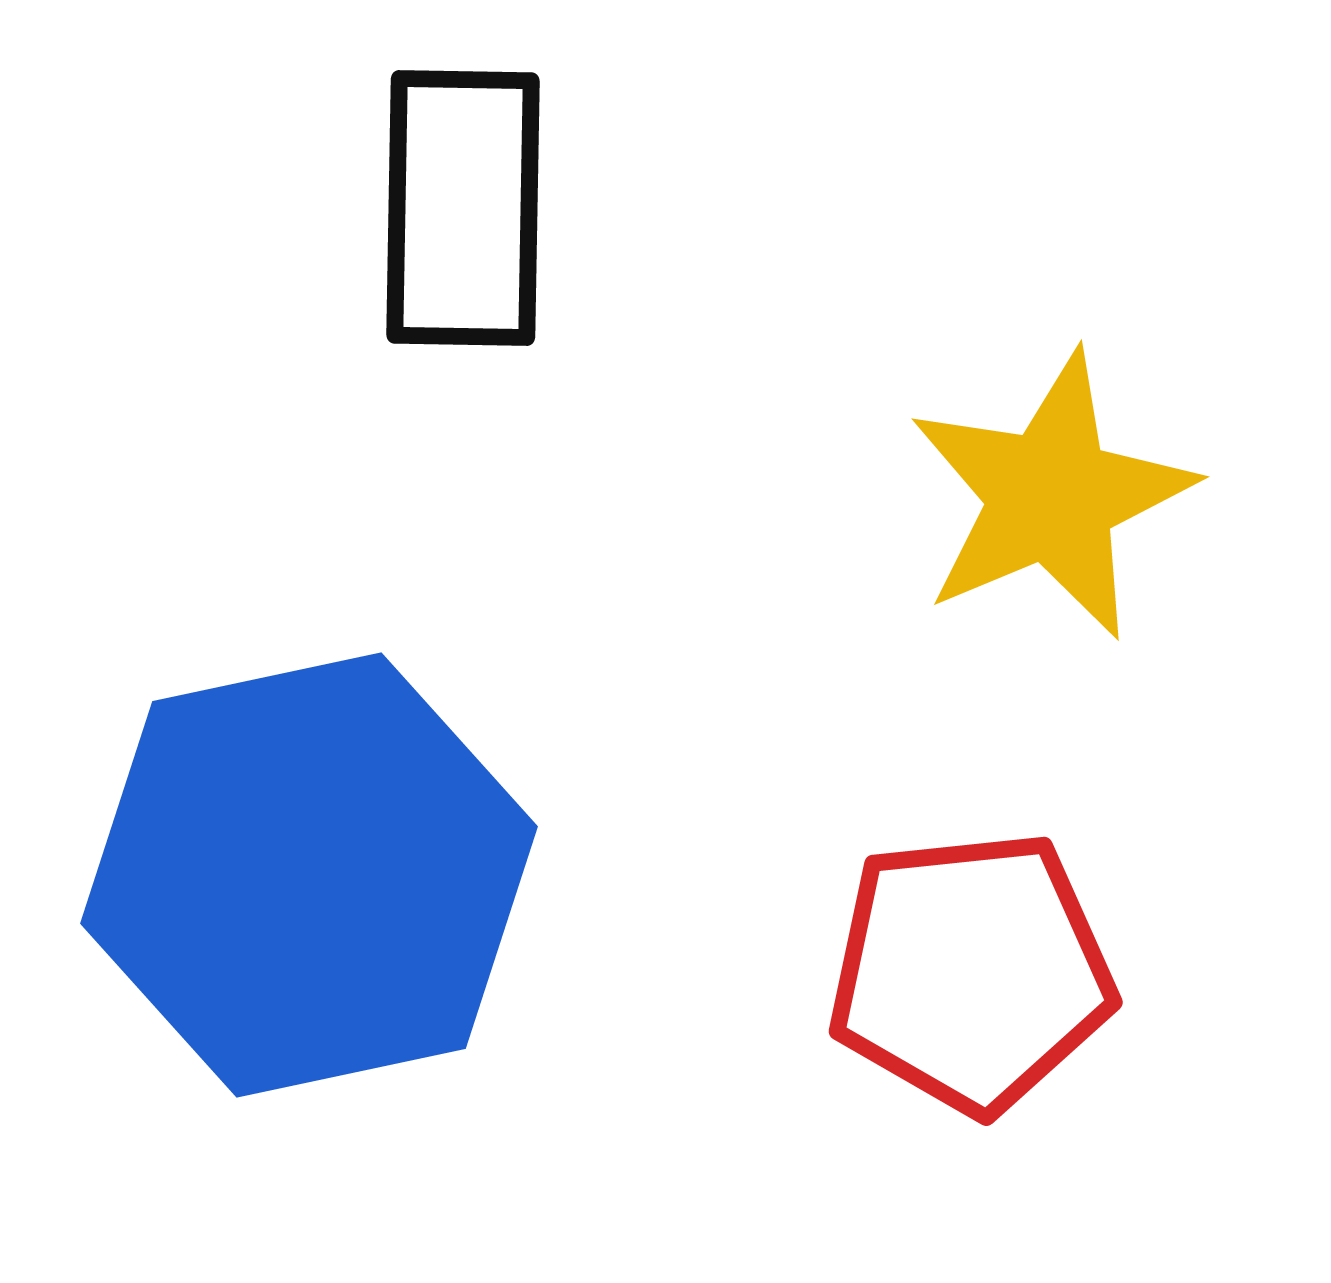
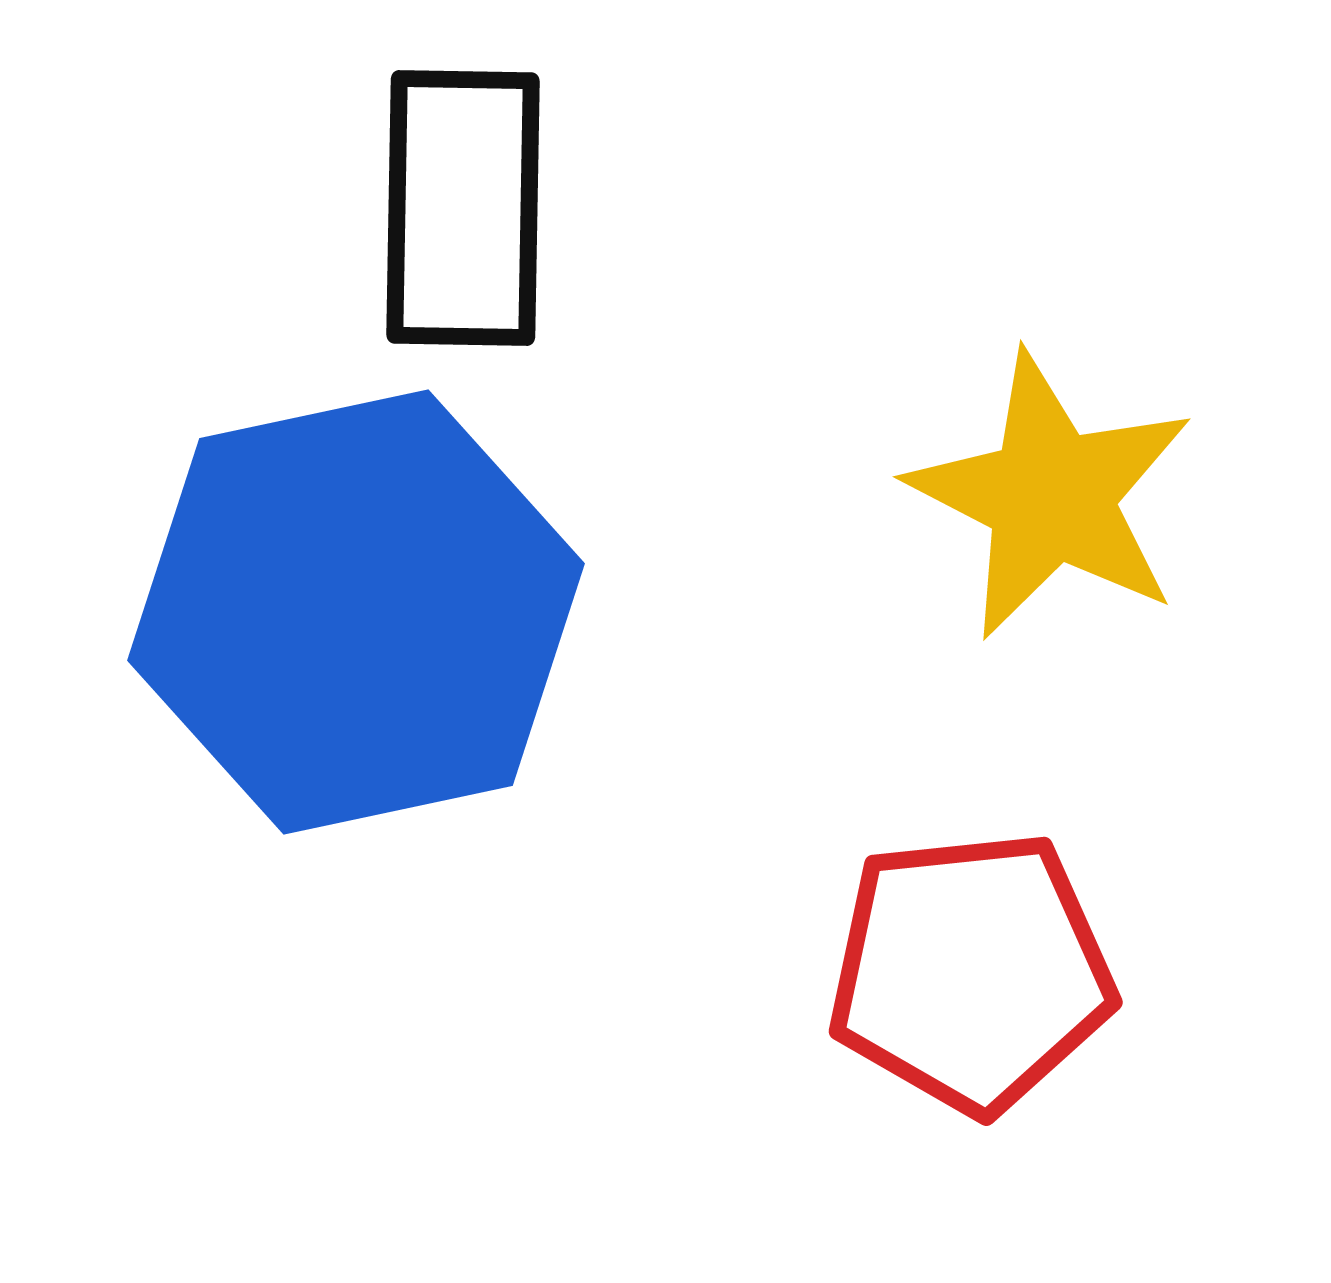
yellow star: rotated 22 degrees counterclockwise
blue hexagon: moved 47 px right, 263 px up
